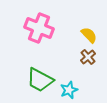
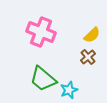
pink cross: moved 2 px right, 4 px down
yellow semicircle: moved 3 px right; rotated 90 degrees clockwise
green trapezoid: moved 3 px right, 1 px up; rotated 12 degrees clockwise
